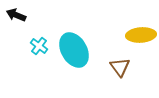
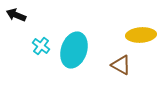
cyan cross: moved 2 px right
cyan ellipse: rotated 48 degrees clockwise
brown triangle: moved 1 px right, 2 px up; rotated 25 degrees counterclockwise
